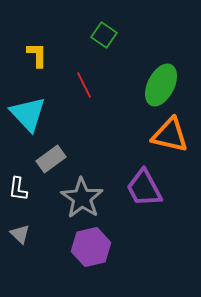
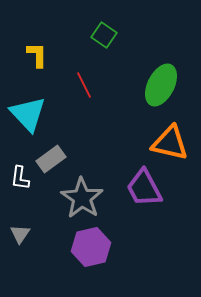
orange triangle: moved 8 px down
white L-shape: moved 2 px right, 11 px up
gray triangle: rotated 20 degrees clockwise
